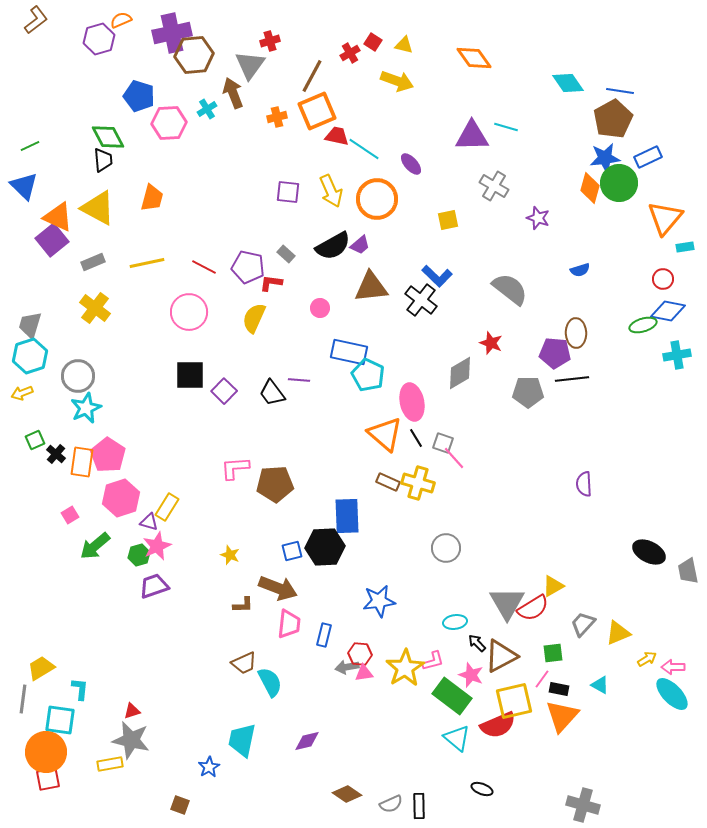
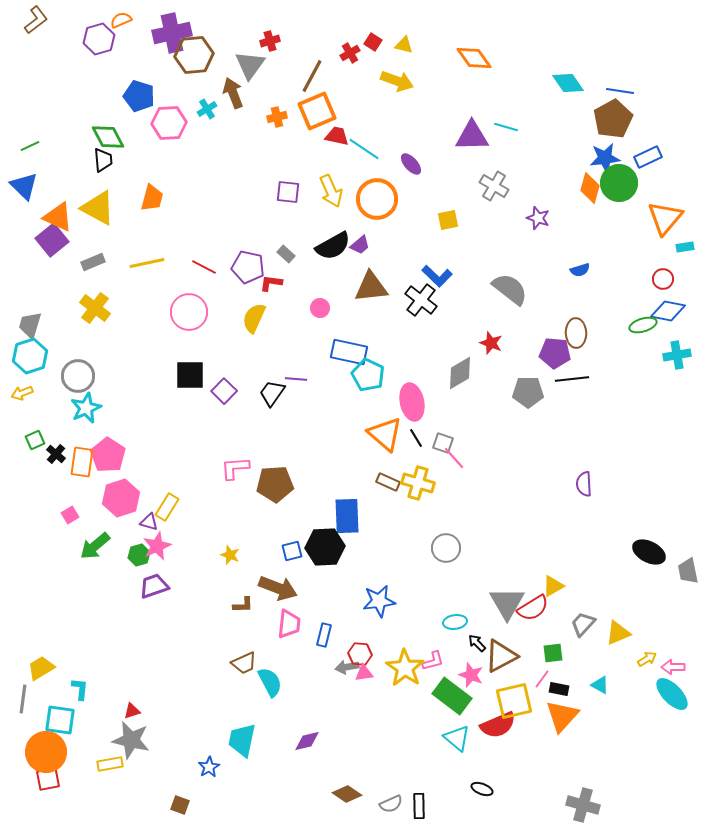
purple line at (299, 380): moved 3 px left, 1 px up
black trapezoid at (272, 393): rotated 72 degrees clockwise
yellow star at (405, 668): rotated 6 degrees counterclockwise
